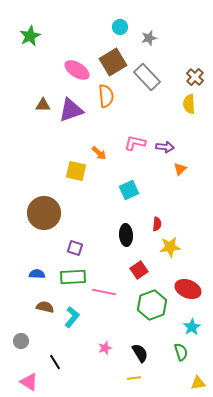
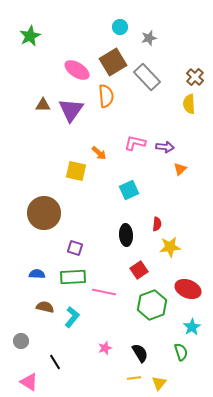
purple triangle: rotated 36 degrees counterclockwise
yellow triangle: moved 39 px left; rotated 42 degrees counterclockwise
